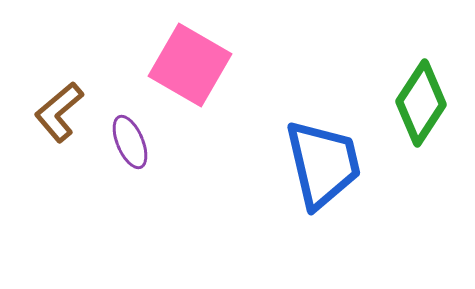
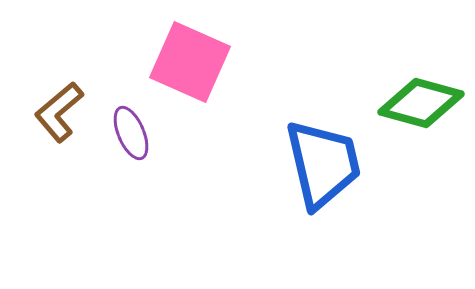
pink square: moved 3 px up; rotated 6 degrees counterclockwise
green diamond: rotated 72 degrees clockwise
purple ellipse: moved 1 px right, 9 px up
